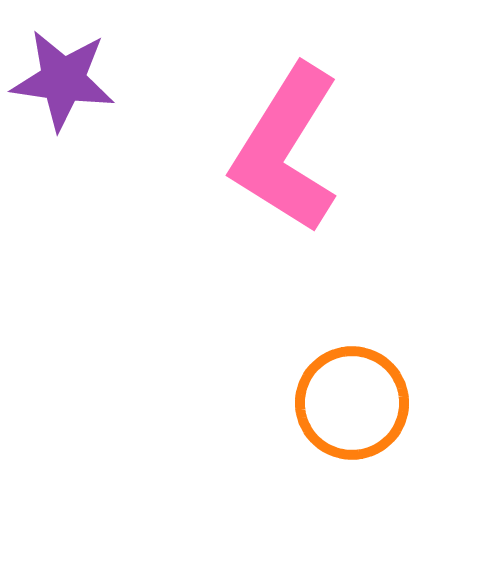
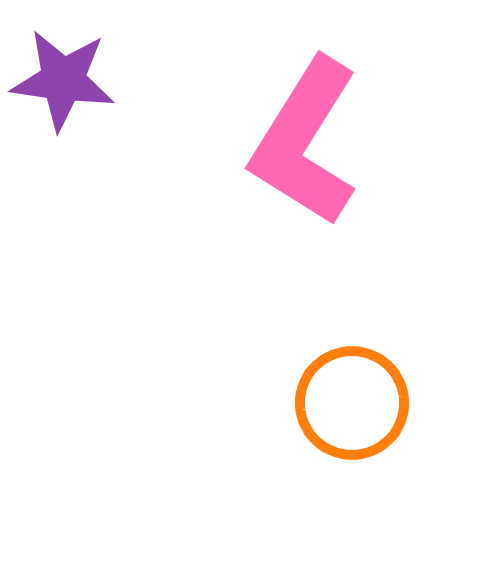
pink L-shape: moved 19 px right, 7 px up
